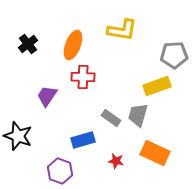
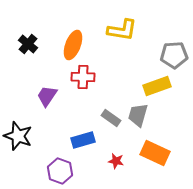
black cross: rotated 12 degrees counterclockwise
